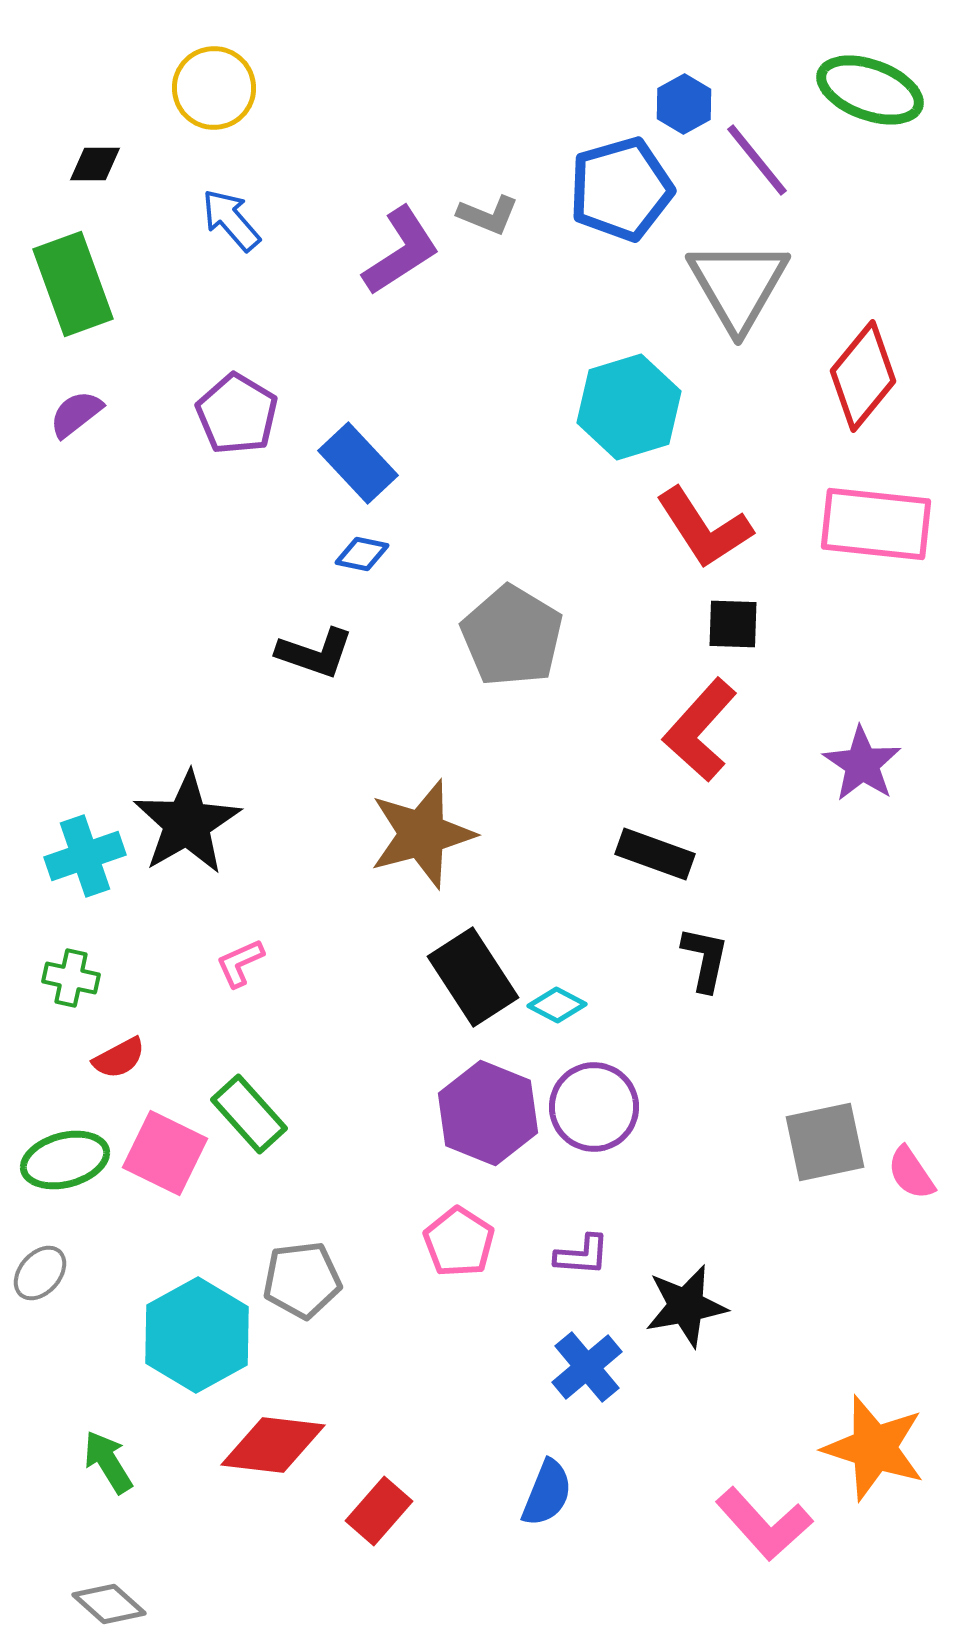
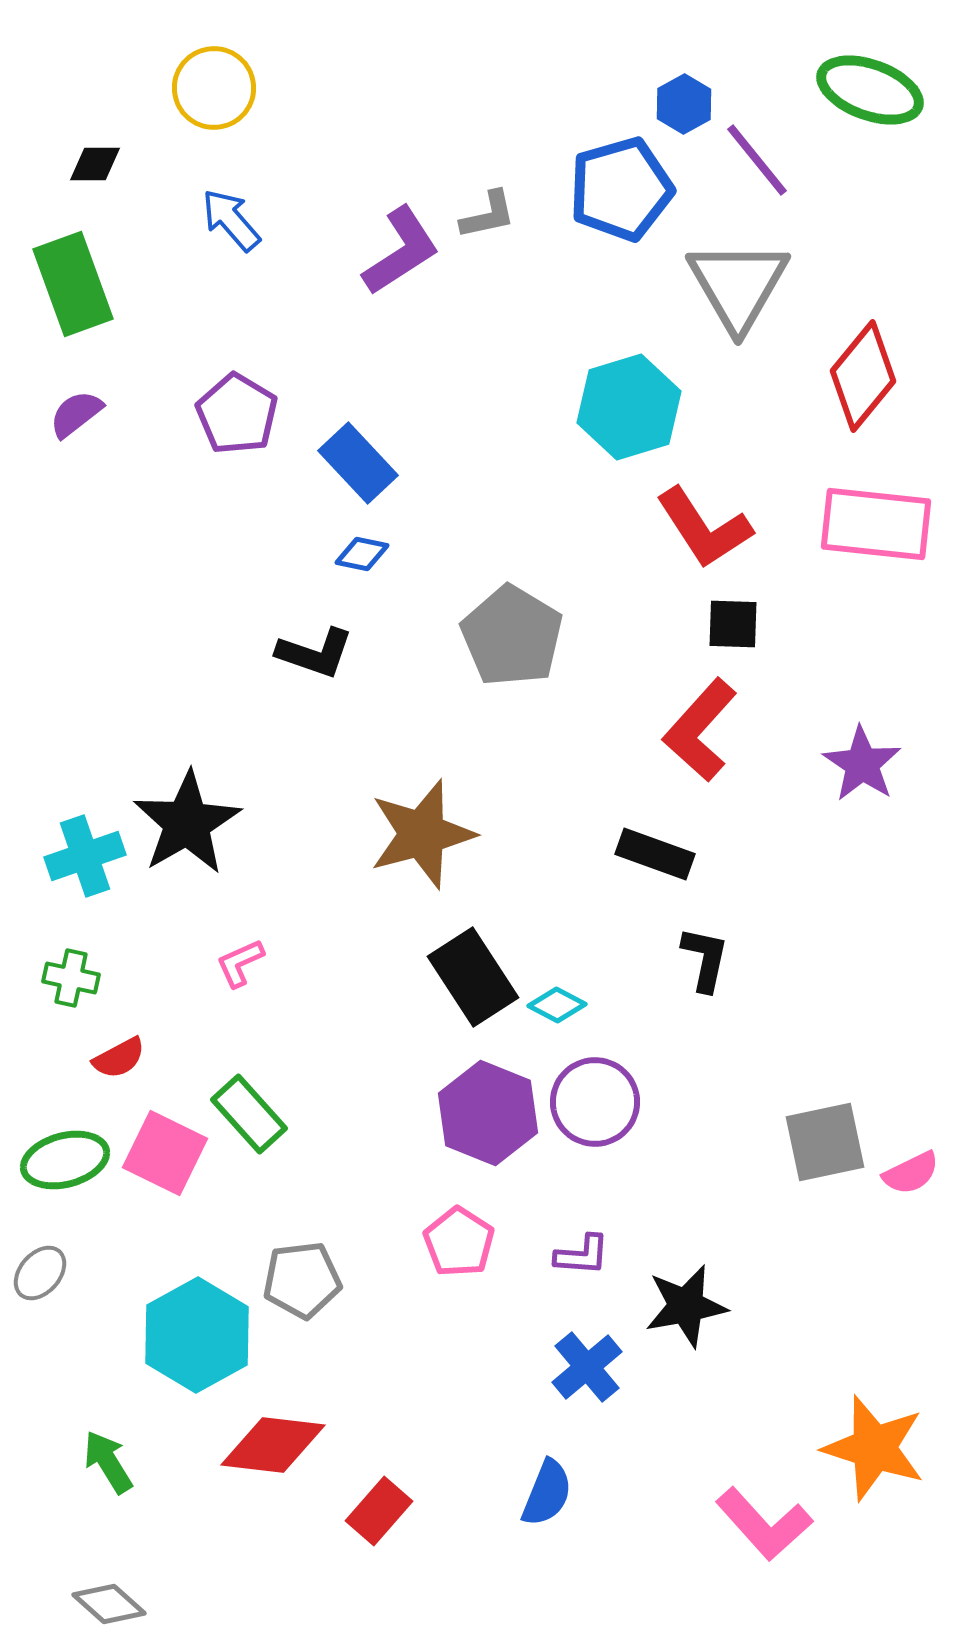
gray L-shape at (488, 215): rotated 34 degrees counterclockwise
purple circle at (594, 1107): moved 1 px right, 5 px up
pink semicircle at (911, 1173): rotated 82 degrees counterclockwise
